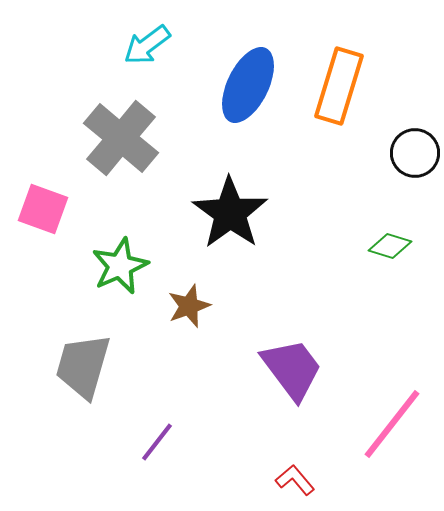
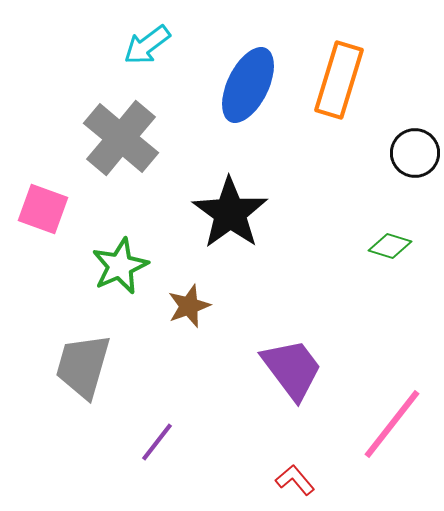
orange rectangle: moved 6 px up
